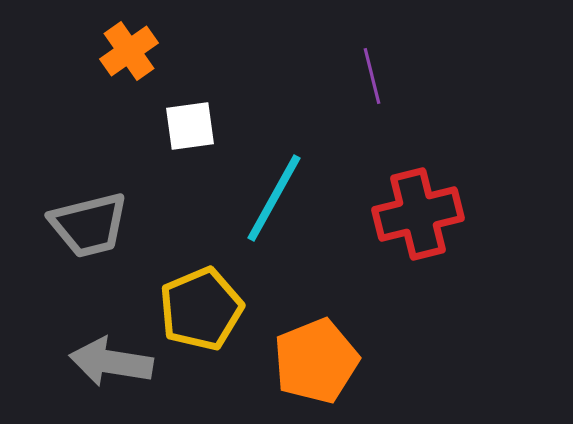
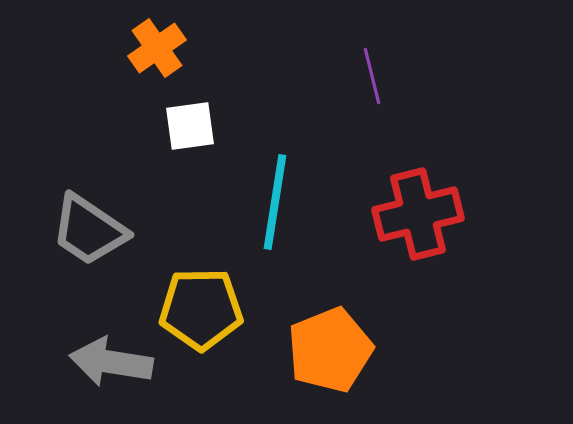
orange cross: moved 28 px right, 3 px up
cyan line: moved 1 px right, 4 px down; rotated 20 degrees counterclockwise
gray trapezoid: moved 5 px down; rotated 48 degrees clockwise
yellow pentagon: rotated 22 degrees clockwise
orange pentagon: moved 14 px right, 11 px up
